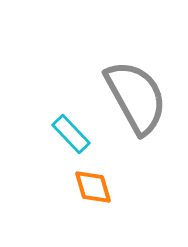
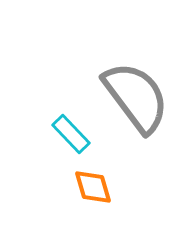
gray semicircle: rotated 8 degrees counterclockwise
